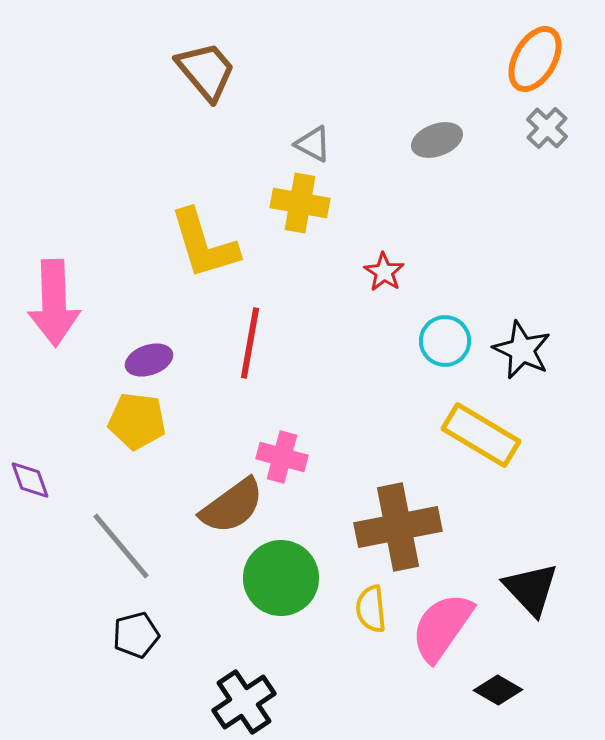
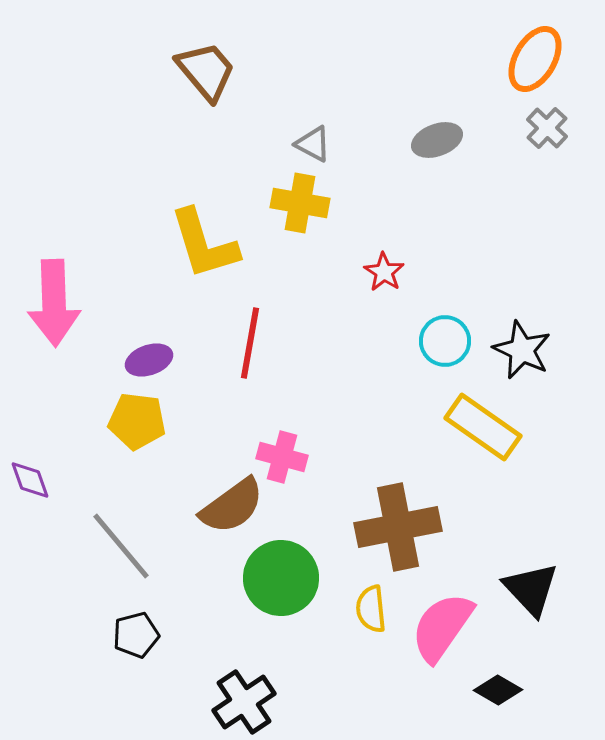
yellow rectangle: moved 2 px right, 8 px up; rotated 4 degrees clockwise
